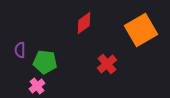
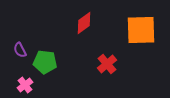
orange square: rotated 28 degrees clockwise
purple semicircle: rotated 28 degrees counterclockwise
pink cross: moved 12 px left, 1 px up
